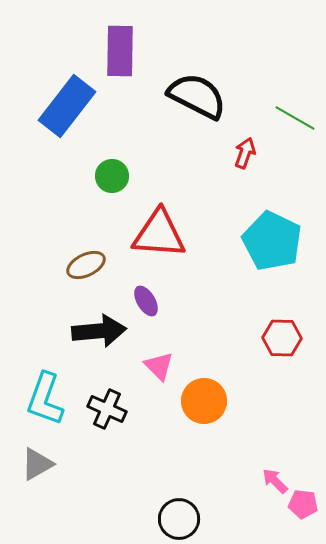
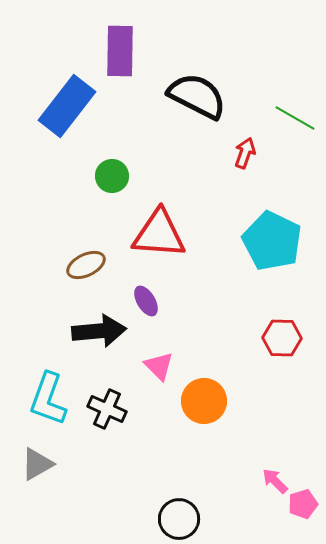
cyan L-shape: moved 3 px right
pink pentagon: rotated 24 degrees counterclockwise
